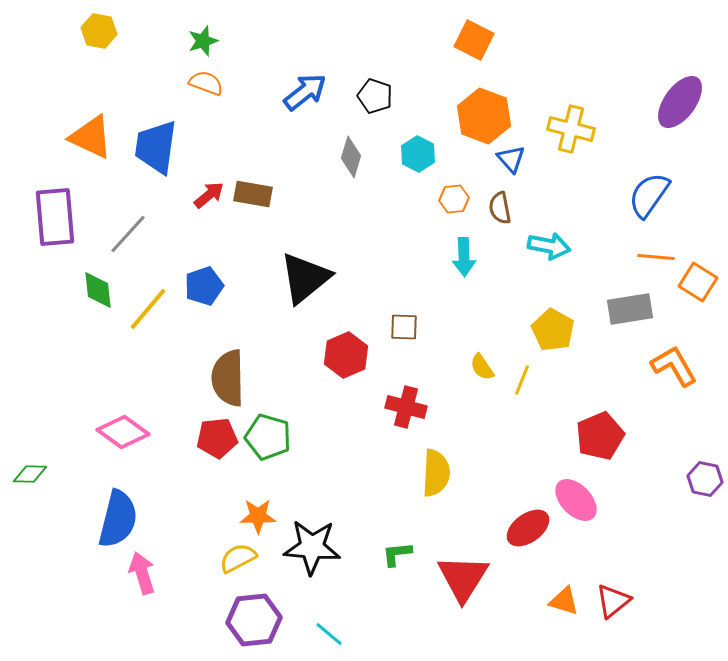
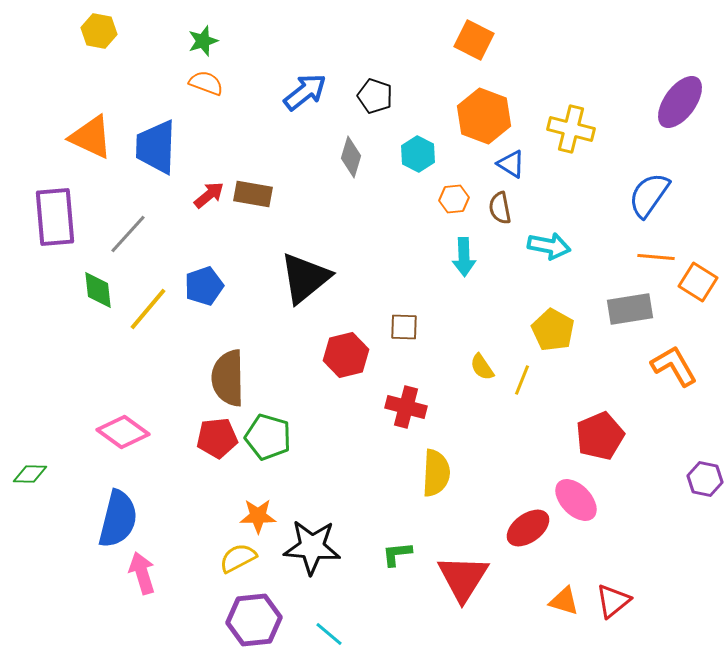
blue trapezoid at (156, 147): rotated 6 degrees counterclockwise
blue triangle at (511, 159): moved 5 px down; rotated 16 degrees counterclockwise
red hexagon at (346, 355): rotated 9 degrees clockwise
